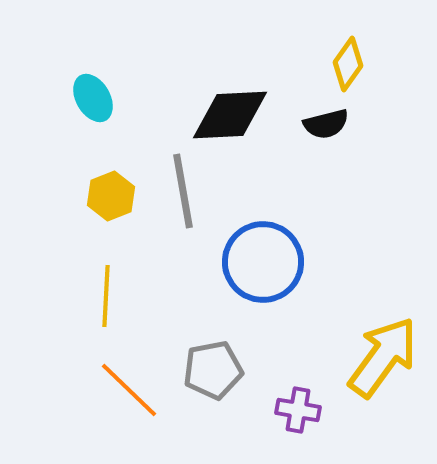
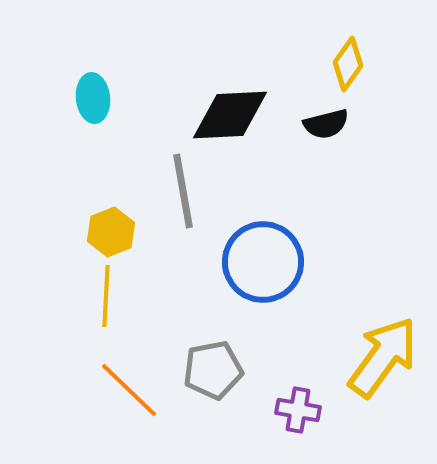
cyan ellipse: rotated 24 degrees clockwise
yellow hexagon: moved 36 px down
